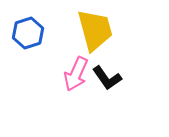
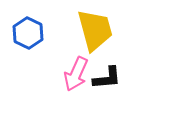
blue hexagon: rotated 16 degrees counterclockwise
black L-shape: rotated 60 degrees counterclockwise
